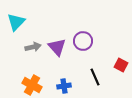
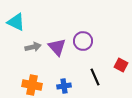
cyan triangle: rotated 48 degrees counterclockwise
orange cross: rotated 18 degrees counterclockwise
